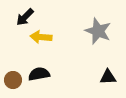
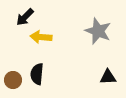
black semicircle: moved 2 px left; rotated 75 degrees counterclockwise
